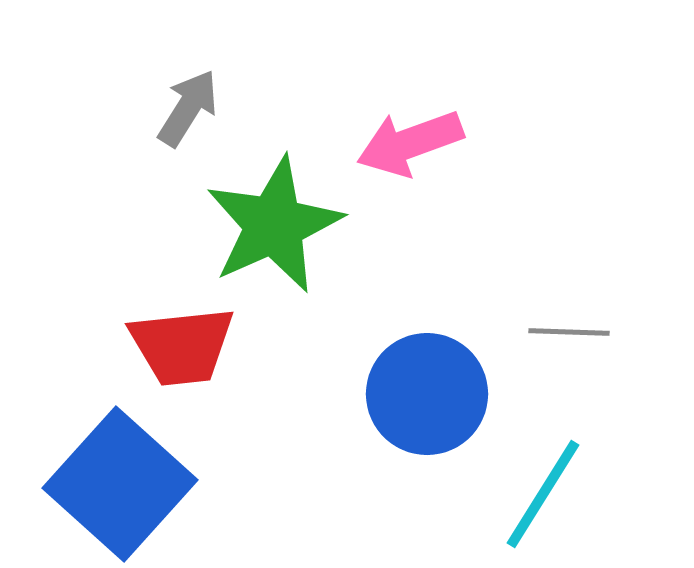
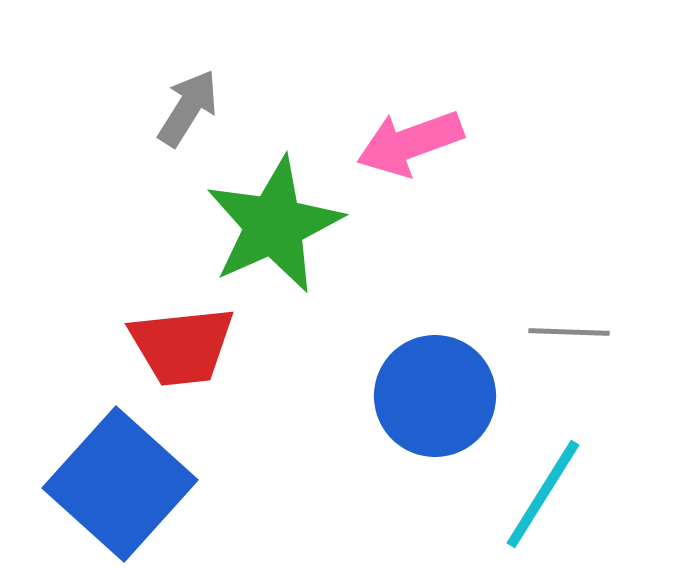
blue circle: moved 8 px right, 2 px down
